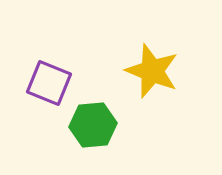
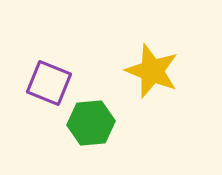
green hexagon: moved 2 px left, 2 px up
